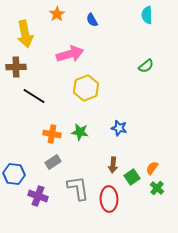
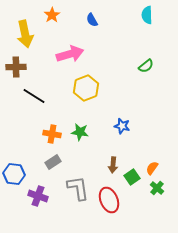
orange star: moved 5 px left, 1 px down
blue star: moved 3 px right, 2 px up
red ellipse: moved 1 px down; rotated 20 degrees counterclockwise
